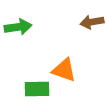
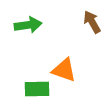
brown arrow: rotated 70 degrees clockwise
green arrow: moved 10 px right, 2 px up
